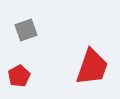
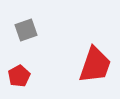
red trapezoid: moved 3 px right, 2 px up
